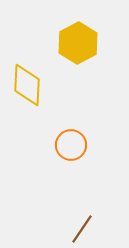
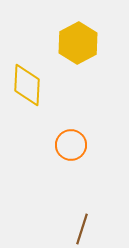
brown line: rotated 16 degrees counterclockwise
